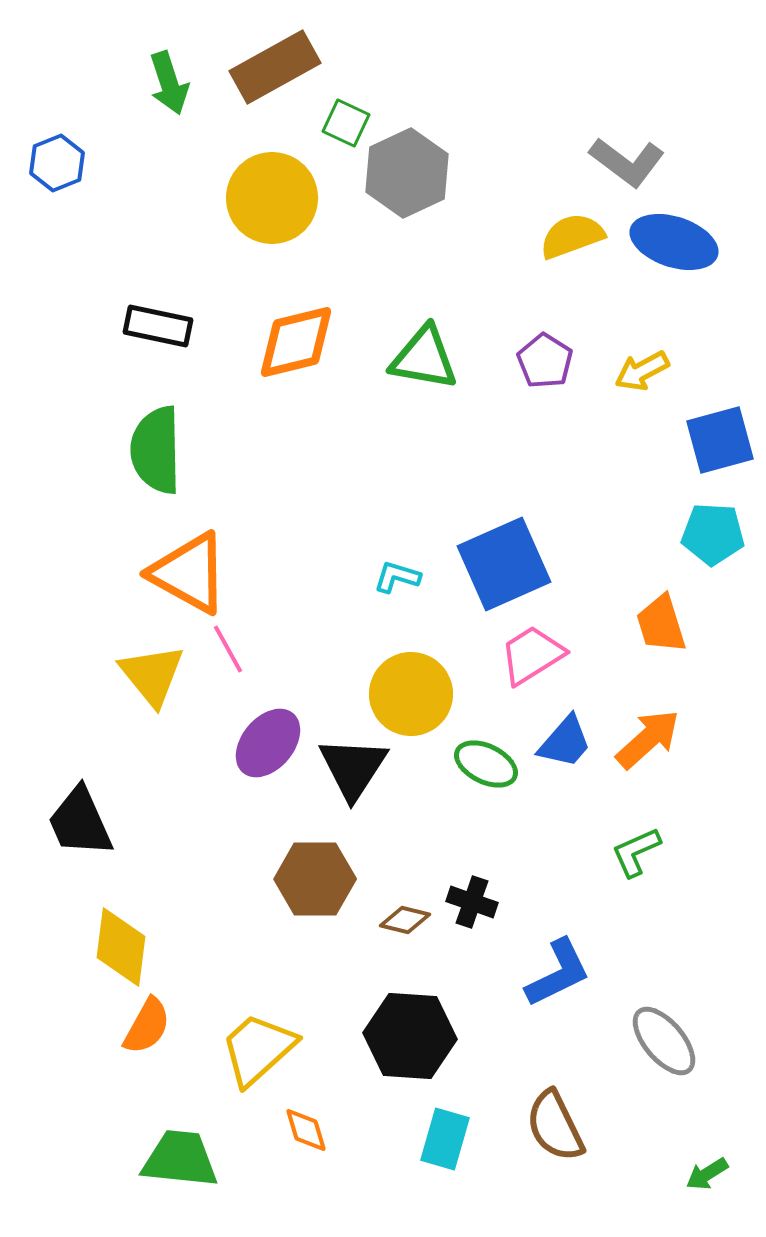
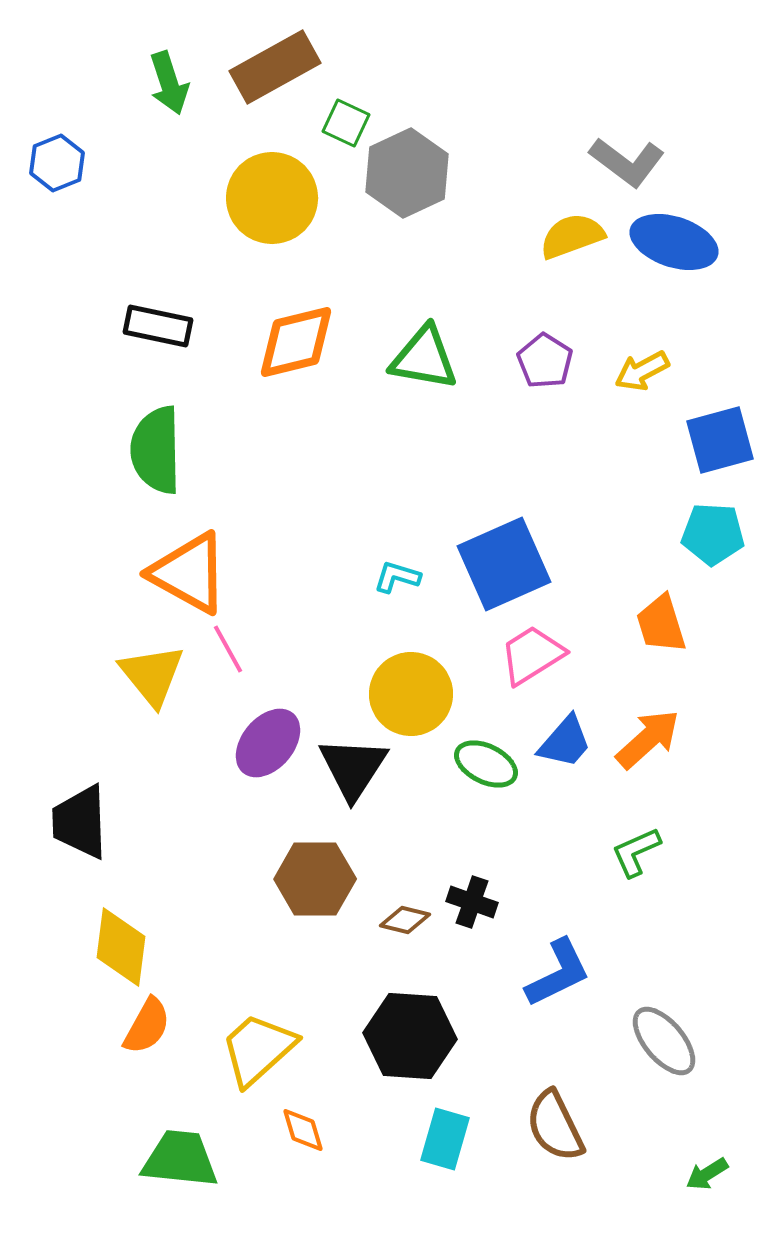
black trapezoid at (80, 822): rotated 22 degrees clockwise
orange diamond at (306, 1130): moved 3 px left
